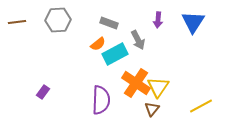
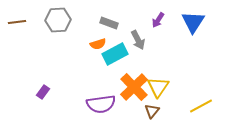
purple arrow: rotated 28 degrees clockwise
orange semicircle: rotated 21 degrees clockwise
orange cross: moved 2 px left, 4 px down; rotated 12 degrees clockwise
purple semicircle: moved 4 px down; rotated 80 degrees clockwise
brown triangle: moved 2 px down
